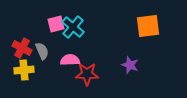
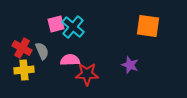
orange square: rotated 15 degrees clockwise
